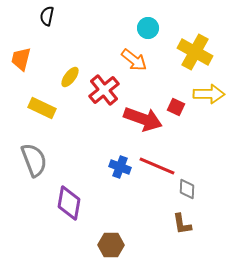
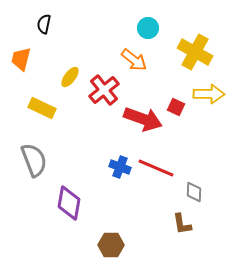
black semicircle: moved 3 px left, 8 px down
red line: moved 1 px left, 2 px down
gray diamond: moved 7 px right, 3 px down
